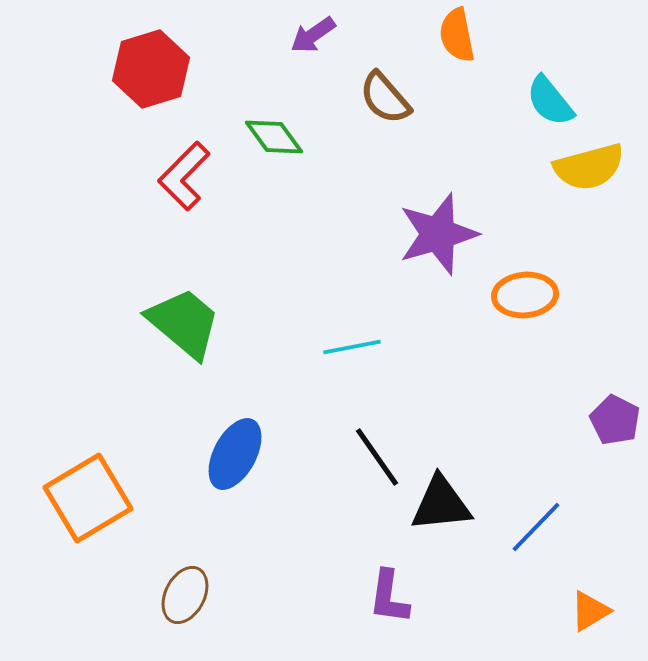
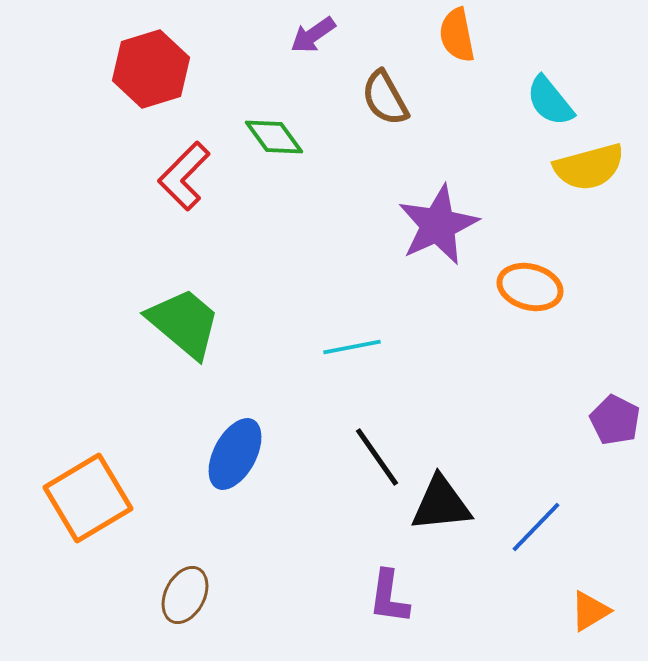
brown semicircle: rotated 12 degrees clockwise
purple star: moved 9 px up; rotated 8 degrees counterclockwise
orange ellipse: moved 5 px right, 8 px up; rotated 20 degrees clockwise
